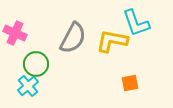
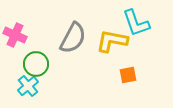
pink cross: moved 2 px down
orange square: moved 2 px left, 8 px up
